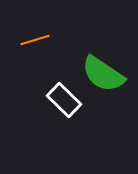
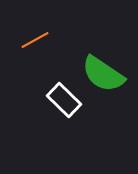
orange line: rotated 12 degrees counterclockwise
